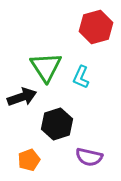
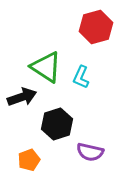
green triangle: rotated 24 degrees counterclockwise
purple semicircle: moved 1 px right, 5 px up
